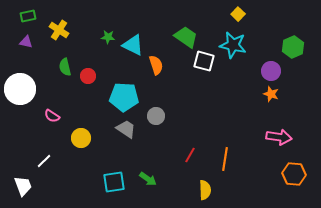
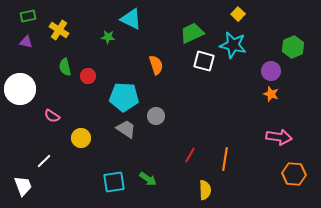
green trapezoid: moved 6 px right, 4 px up; rotated 60 degrees counterclockwise
cyan triangle: moved 2 px left, 26 px up
